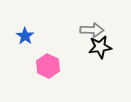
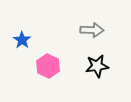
blue star: moved 3 px left, 4 px down
black star: moved 3 px left, 19 px down
